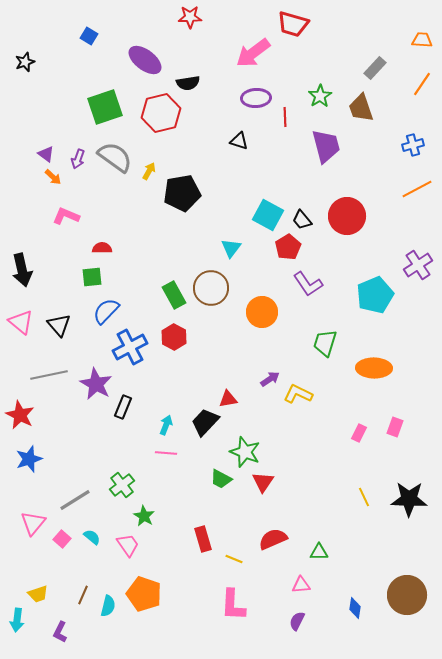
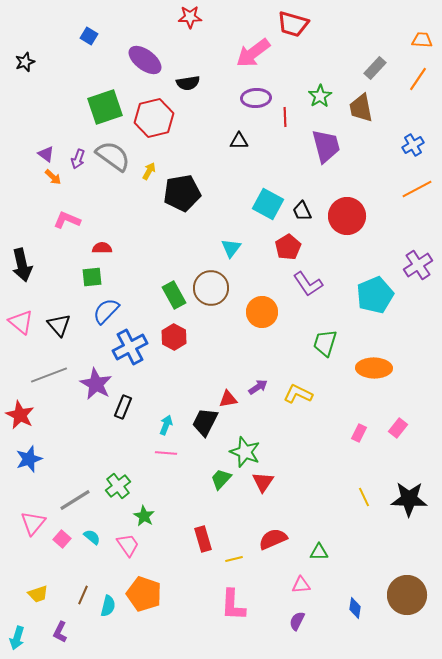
orange line at (422, 84): moved 4 px left, 5 px up
brown trapezoid at (361, 108): rotated 8 degrees clockwise
red hexagon at (161, 113): moved 7 px left, 5 px down
black triangle at (239, 141): rotated 18 degrees counterclockwise
blue cross at (413, 145): rotated 15 degrees counterclockwise
gray semicircle at (115, 157): moved 2 px left, 1 px up
cyan square at (268, 215): moved 11 px up
pink L-shape at (66, 216): moved 1 px right, 4 px down
black trapezoid at (302, 220): moved 9 px up; rotated 15 degrees clockwise
black arrow at (22, 270): moved 5 px up
gray line at (49, 375): rotated 9 degrees counterclockwise
purple arrow at (270, 379): moved 12 px left, 8 px down
black trapezoid at (205, 422): rotated 16 degrees counterclockwise
pink rectangle at (395, 427): moved 3 px right, 1 px down; rotated 18 degrees clockwise
green trapezoid at (221, 479): rotated 105 degrees clockwise
green cross at (122, 485): moved 4 px left, 1 px down
yellow line at (234, 559): rotated 36 degrees counterclockwise
cyan arrow at (17, 620): moved 18 px down; rotated 10 degrees clockwise
